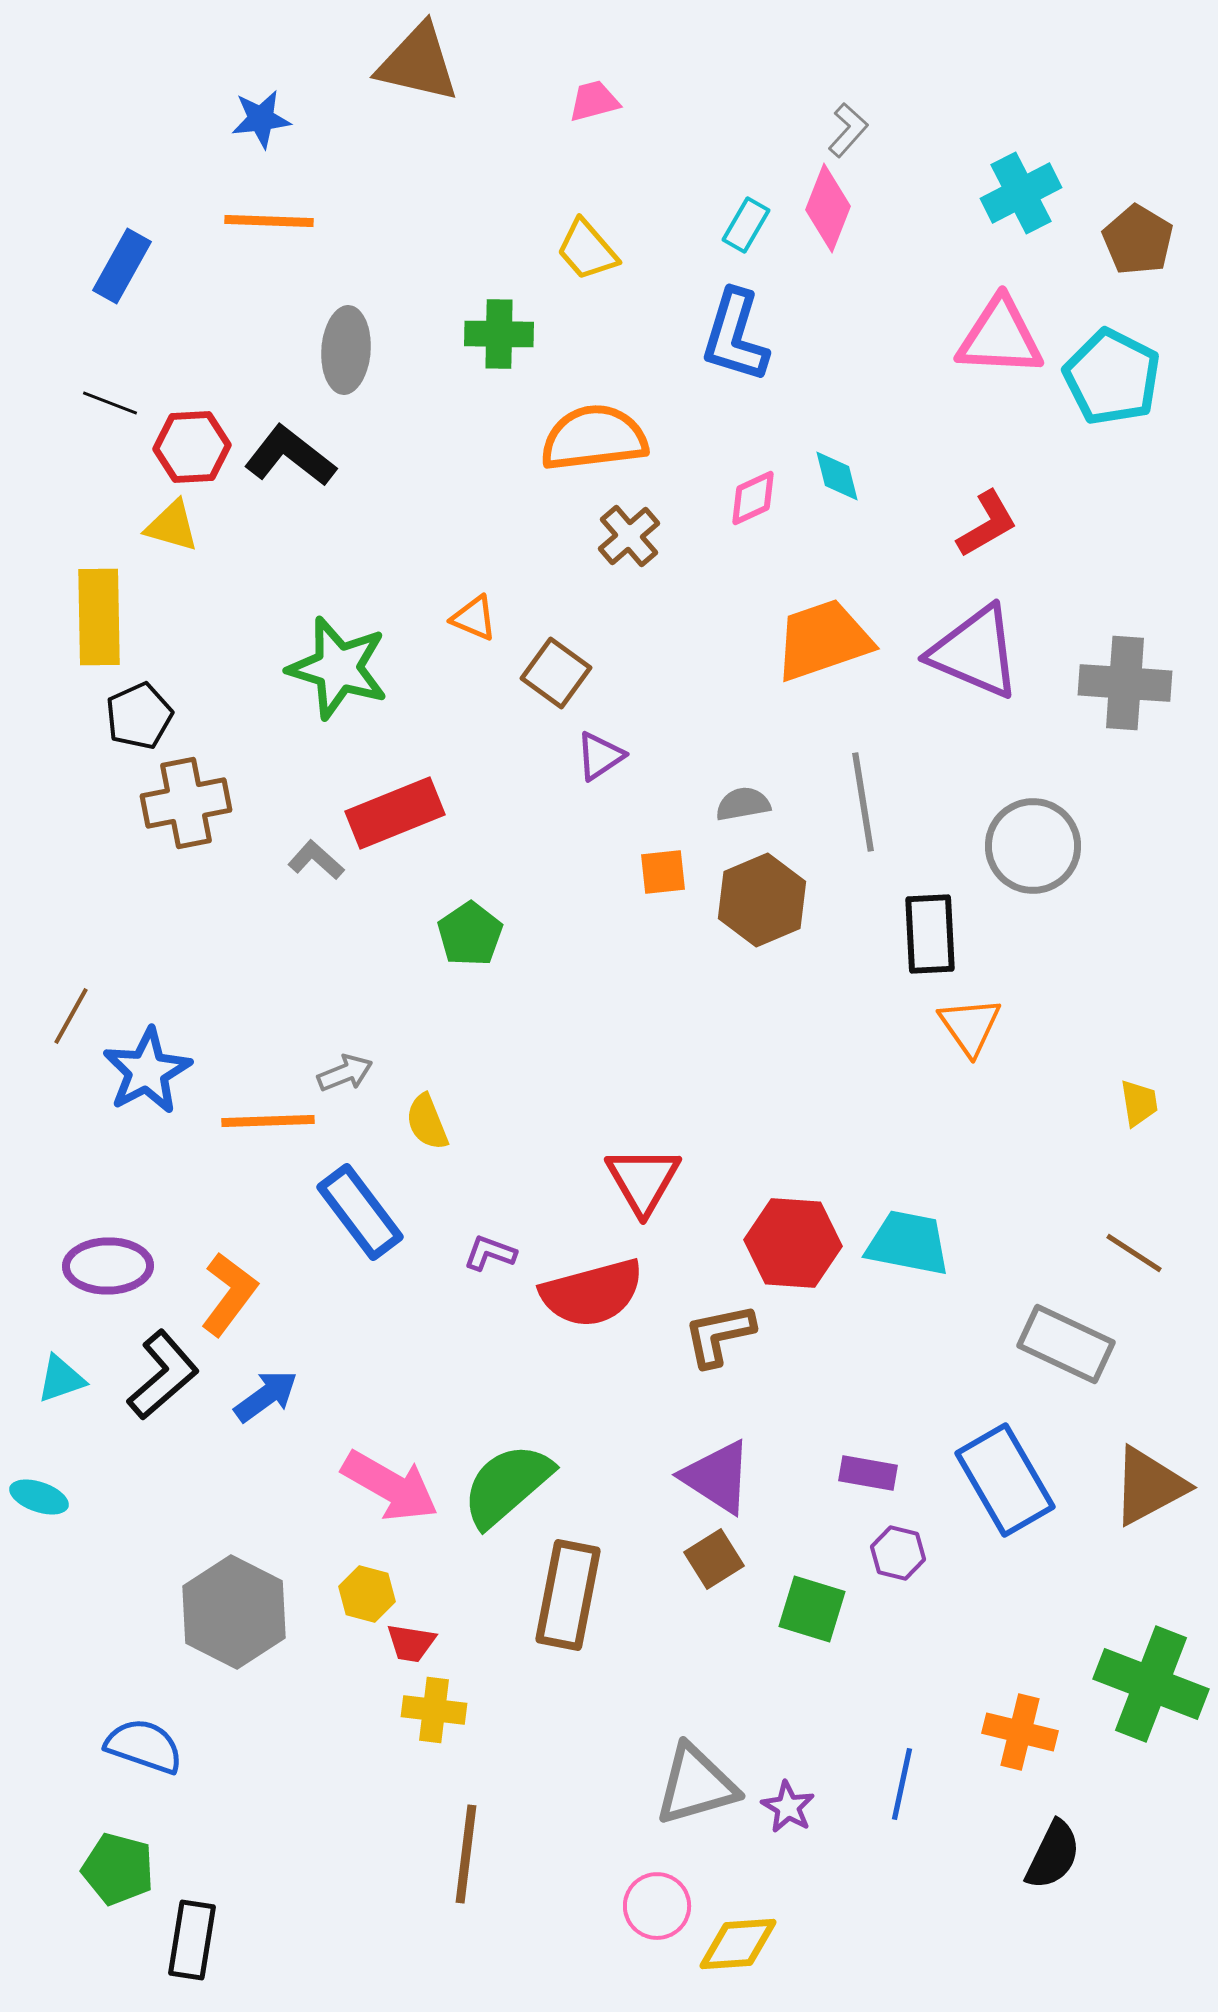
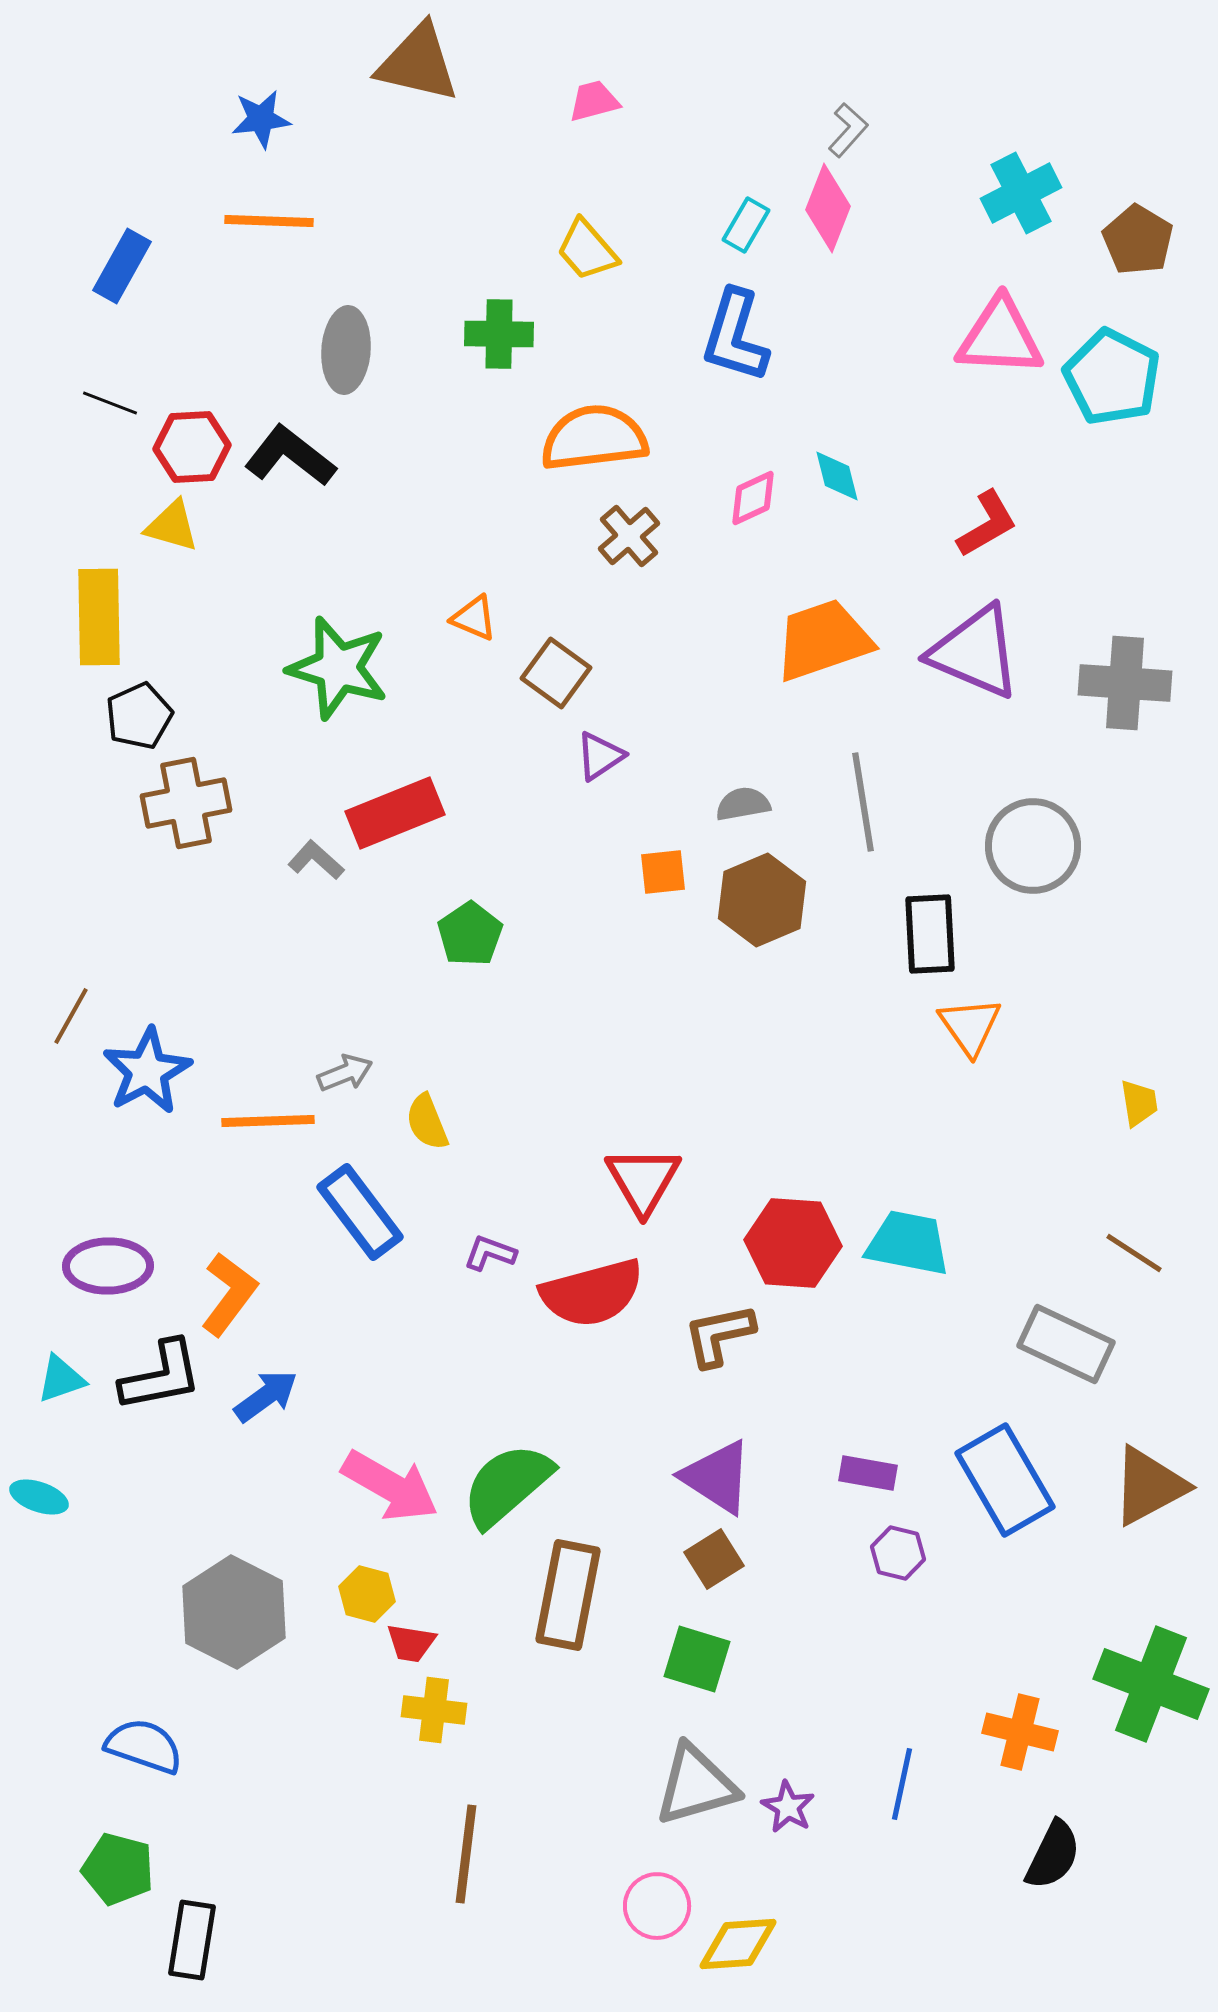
black L-shape at (163, 1375): moved 2 px left, 1 px down; rotated 30 degrees clockwise
green square at (812, 1609): moved 115 px left, 50 px down
